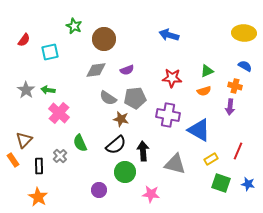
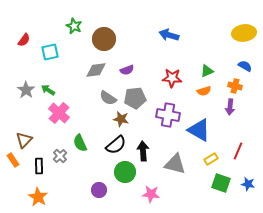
yellow ellipse: rotated 10 degrees counterclockwise
green arrow: rotated 24 degrees clockwise
